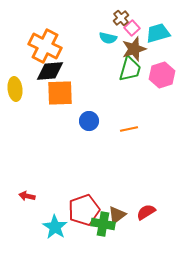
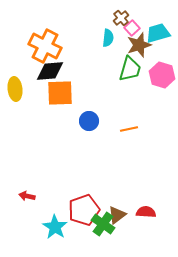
cyan semicircle: rotated 96 degrees counterclockwise
brown star: moved 5 px right, 4 px up
pink hexagon: rotated 25 degrees counterclockwise
red semicircle: rotated 36 degrees clockwise
green cross: rotated 25 degrees clockwise
